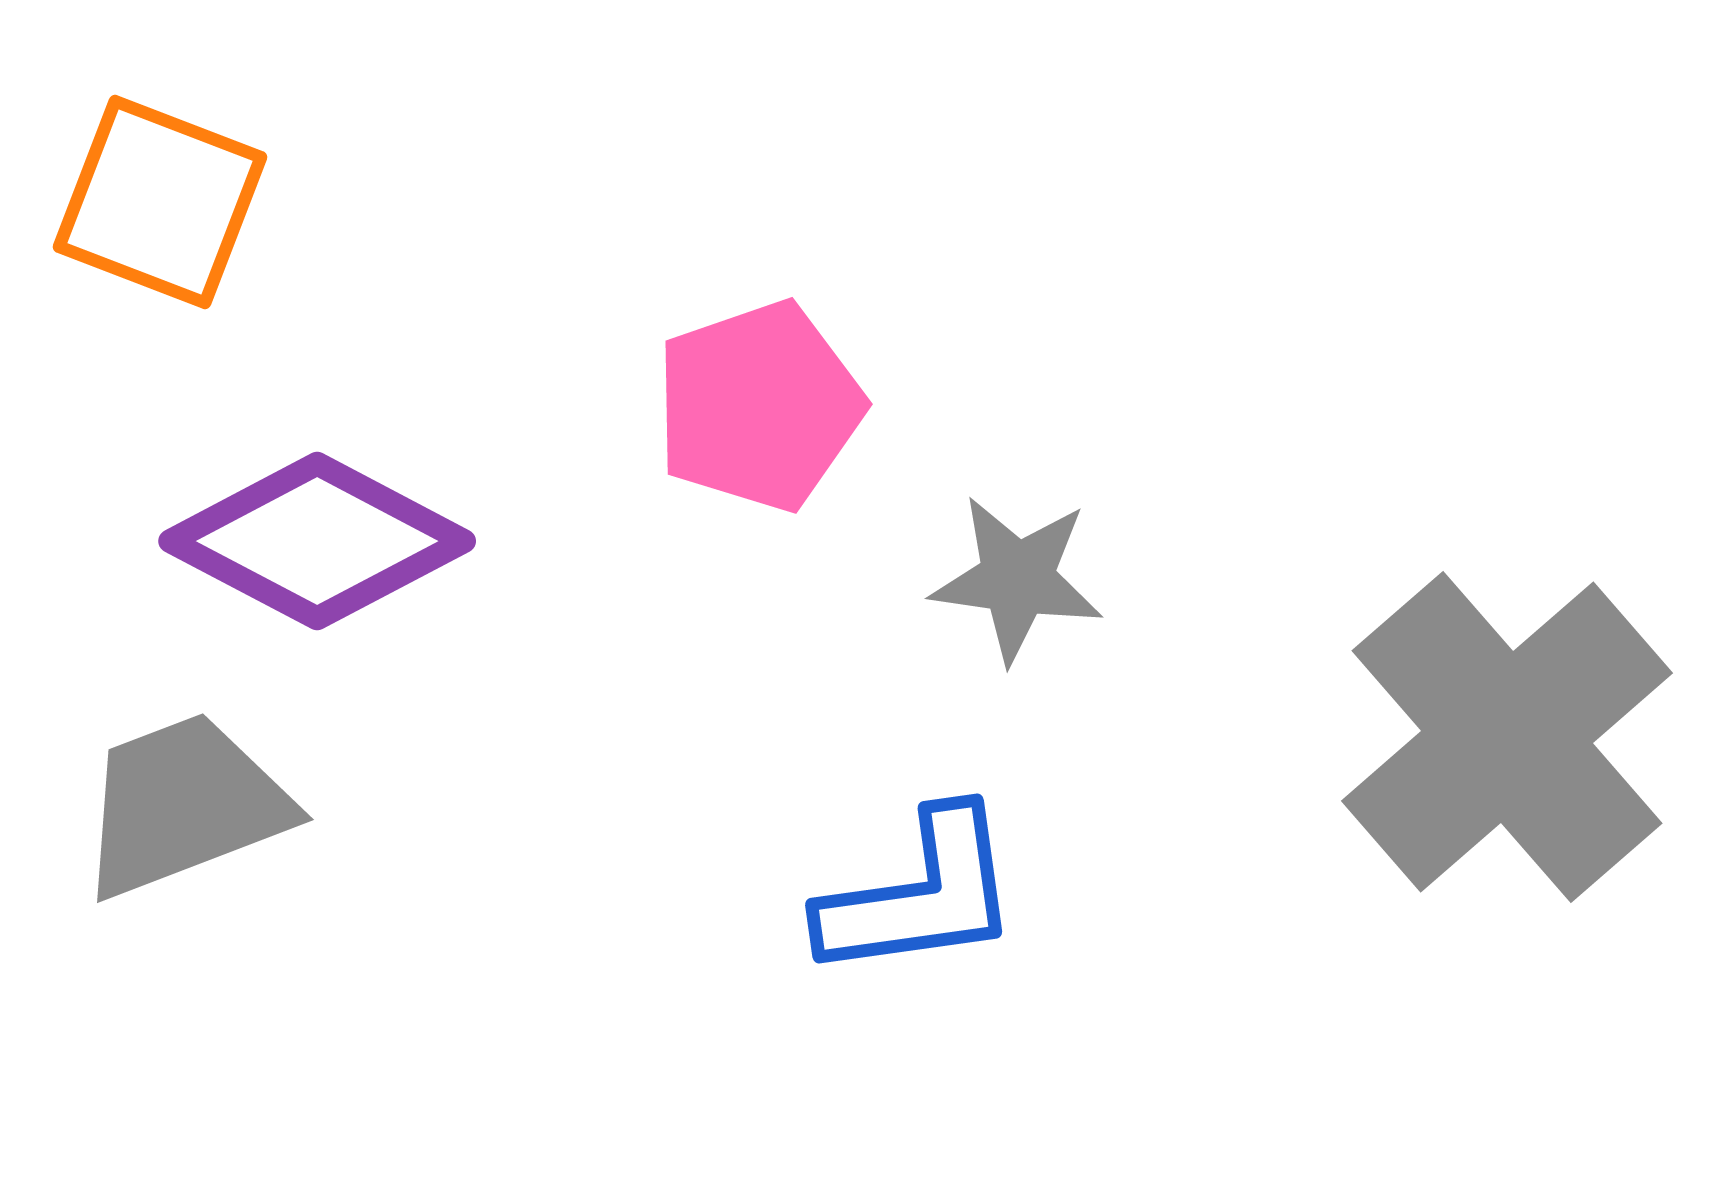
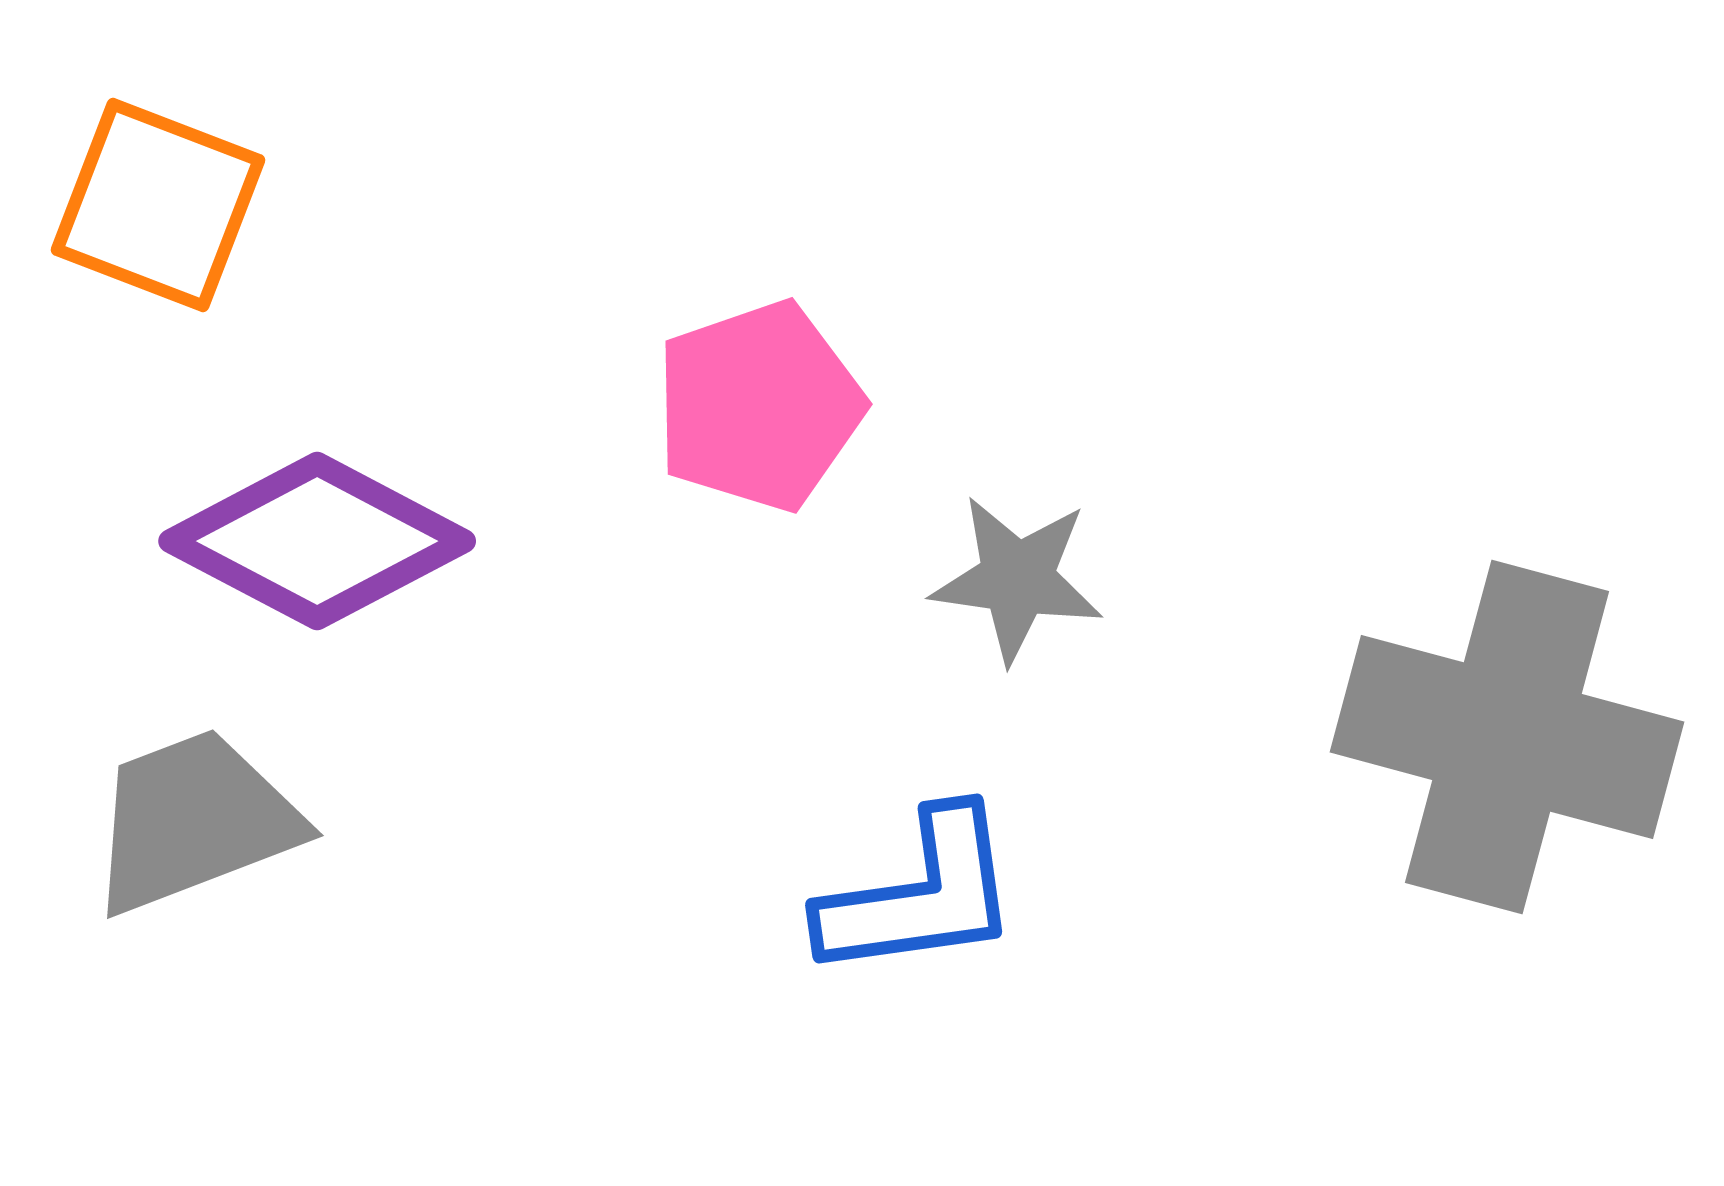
orange square: moved 2 px left, 3 px down
gray cross: rotated 34 degrees counterclockwise
gray trapezoid: moved 10 px right, 16 px down
